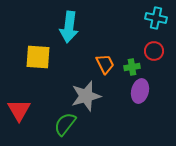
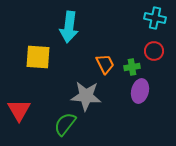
cyan cross: moved 1 px left
gray star: rotated 20 degrees clockwise
